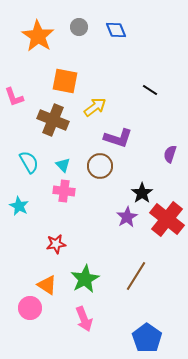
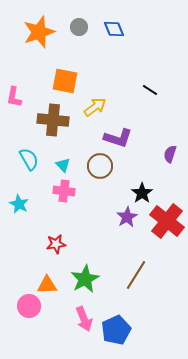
blue diamond: moved 2 px left, 1 px up
orange star: moved 1 px right, 4 px up; rotated 20 degrees clockwise
pink L-shape: rotated 30 degrees clockwise
brown cross: rotated 16 degrees counterclockwise
cyan semicircle: moved 3 px up
cyan star: moved 2 px up
red cross: moved 2 px down
brown line: moved 1 px up
orange triangle: rotated 35 degrees counterclockwise
pink circle: moved 1 px left, 2 px up
blue pentagon: moved 31 px left, 8 px up; rotated 12 degrees clockwise
